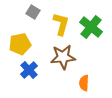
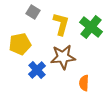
blue cross: moved 8 px right
